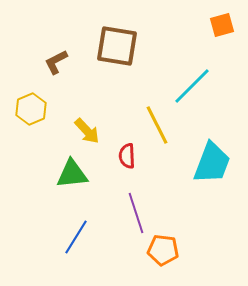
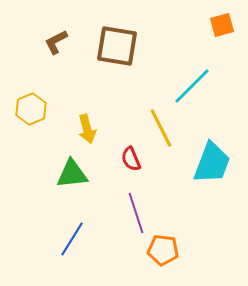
brown L-shape: moved 20 px up
yellow line: moved 4 px right, 3 px down
yellow arrow: moved 2 px up; rotated 28 degrees clockwise
red semicircle: moved 4 px right, 3 px down; rotated 20 degrees counterclockwise
blue line: moved 4 px left, 2 px down
